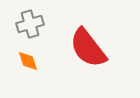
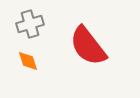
red semicircle: moved 2 px up
